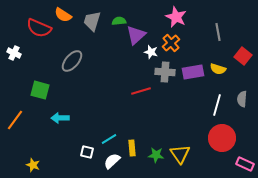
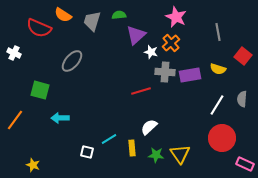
green semicircle: moved 6 px up
purple rectangle: moved 3 px left, 3 px down
white line: rotated 15 degrees clockwise
white semicircle: moved 37 px right, 34 px up
